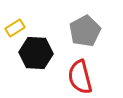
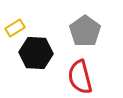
gray pentagon: rotated 8 degrees counterclockwise
